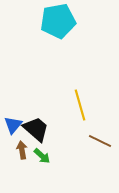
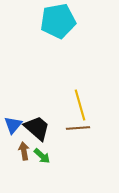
black trapezoid: moved 1 px right, 1 px up
brown line: moved 22 px left, 13 px up; rotated 30 degrees counterclockwise
brown arrow: moved 2 px right, 1 px down
